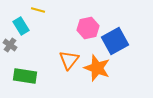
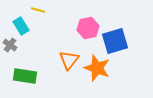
blue square: rotated 12 degrees clockwise
